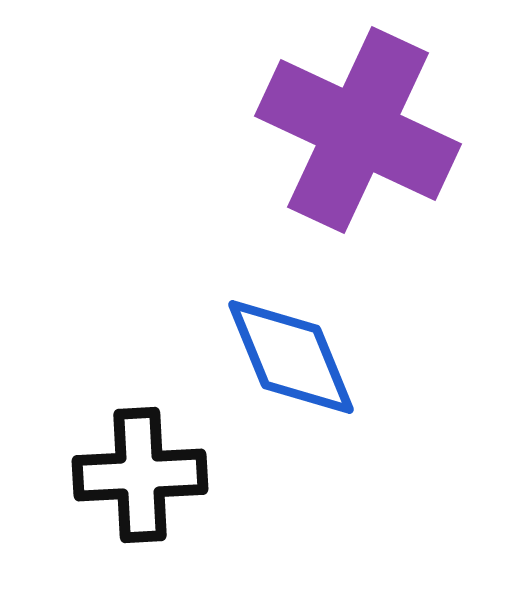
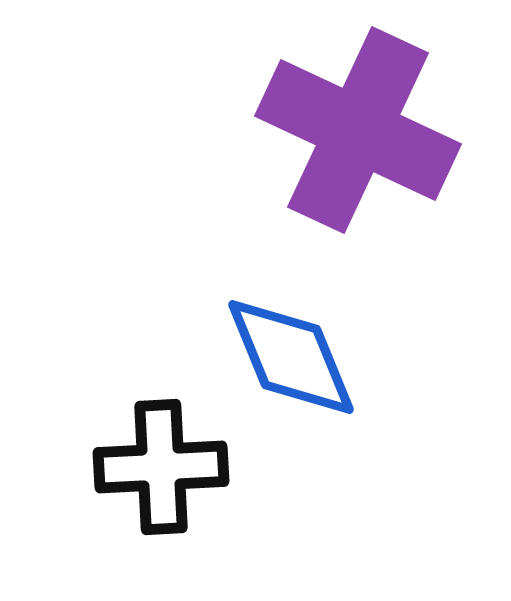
black cross: moved 21 px right, 8 px up
